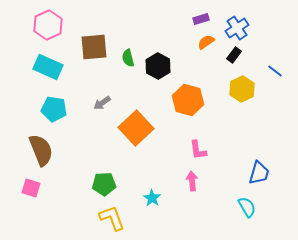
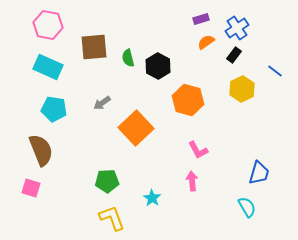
pink hexagon: rotated 24 degrees counterclockwise
pink L-shape: rotated 20 degrees counterclockwise
green pentagon: moved 3 px right, 3 px up
